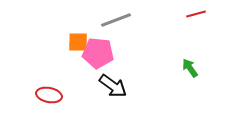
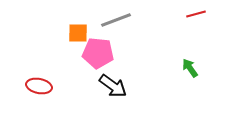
orange square: moved 9 px up
red ellipse: moved 10 px left, 9 px up
